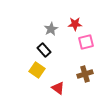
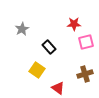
red star: moved 1 px left
gray star: moved 29 px left
black rectangle: moved 5 px right, 3 px up
